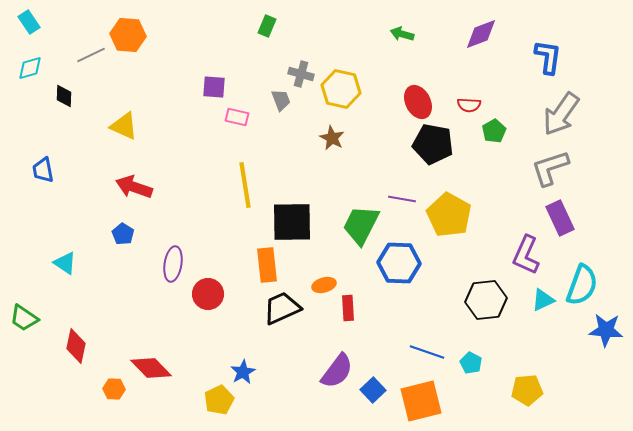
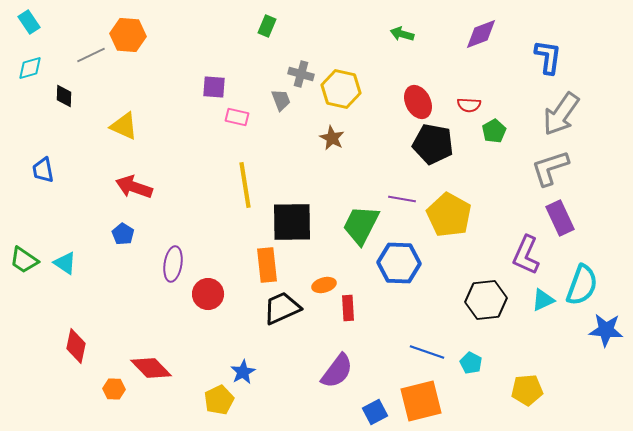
green trapezoid at (24, 318): moved 58 px up
blue square at (373, 390): moved 2 px right, 22 px down; rotated 15 degrees clockwise
